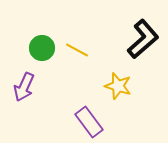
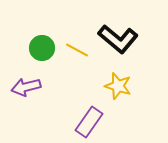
black L-shape: moved 25 px left; rotated 81 degrees clockwise
purple arrow: moved 2 px right; rotated 52 degrees clockwise
purple rectangle: rotated 72 degrees clockwise
